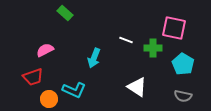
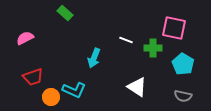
pink semicircle: moved 20 px left, 12 px up
orange circle: moved 2 px right, 2 px up
